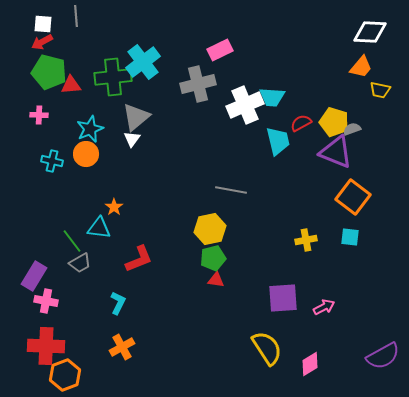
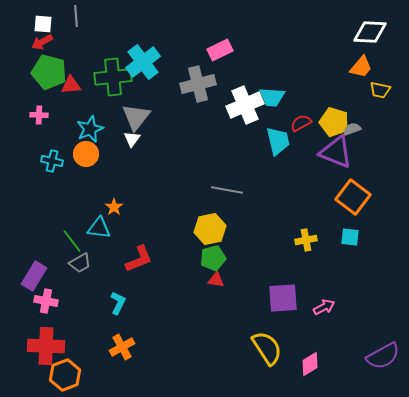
gray triangle at (136, 117): rotated 12 degrees counterclockwise
gray line at (231, 190): moved 4 px left
